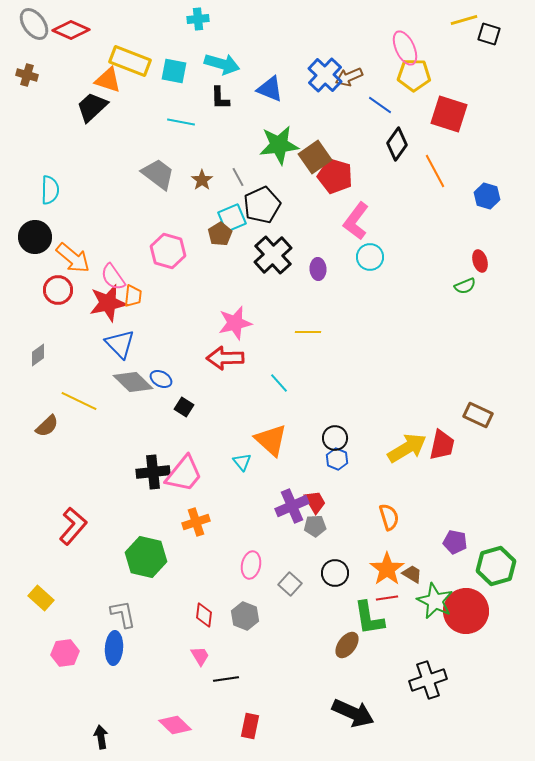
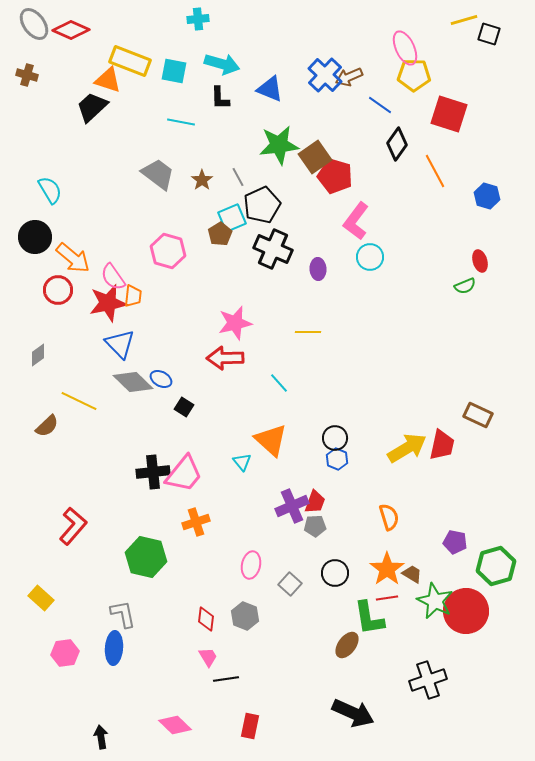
cyan semicircle at (50, 190): rotated 32 degrees counterclockwise
black cross at (273, 255): moved 6 px up; rotated 24 degrees counterclockwise
red trapezoid at (315, 502): rotated 50 degrees clockwise
red diamond at (204, 615): moved 2 px right, 4 px down
pink trapezoid at (200, 656): moved 8 px right, 1 px down
